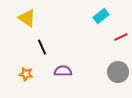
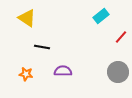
red line: rotated 24 degrees counterclockwise
black line: rotated 56 degrees counterclockwise
